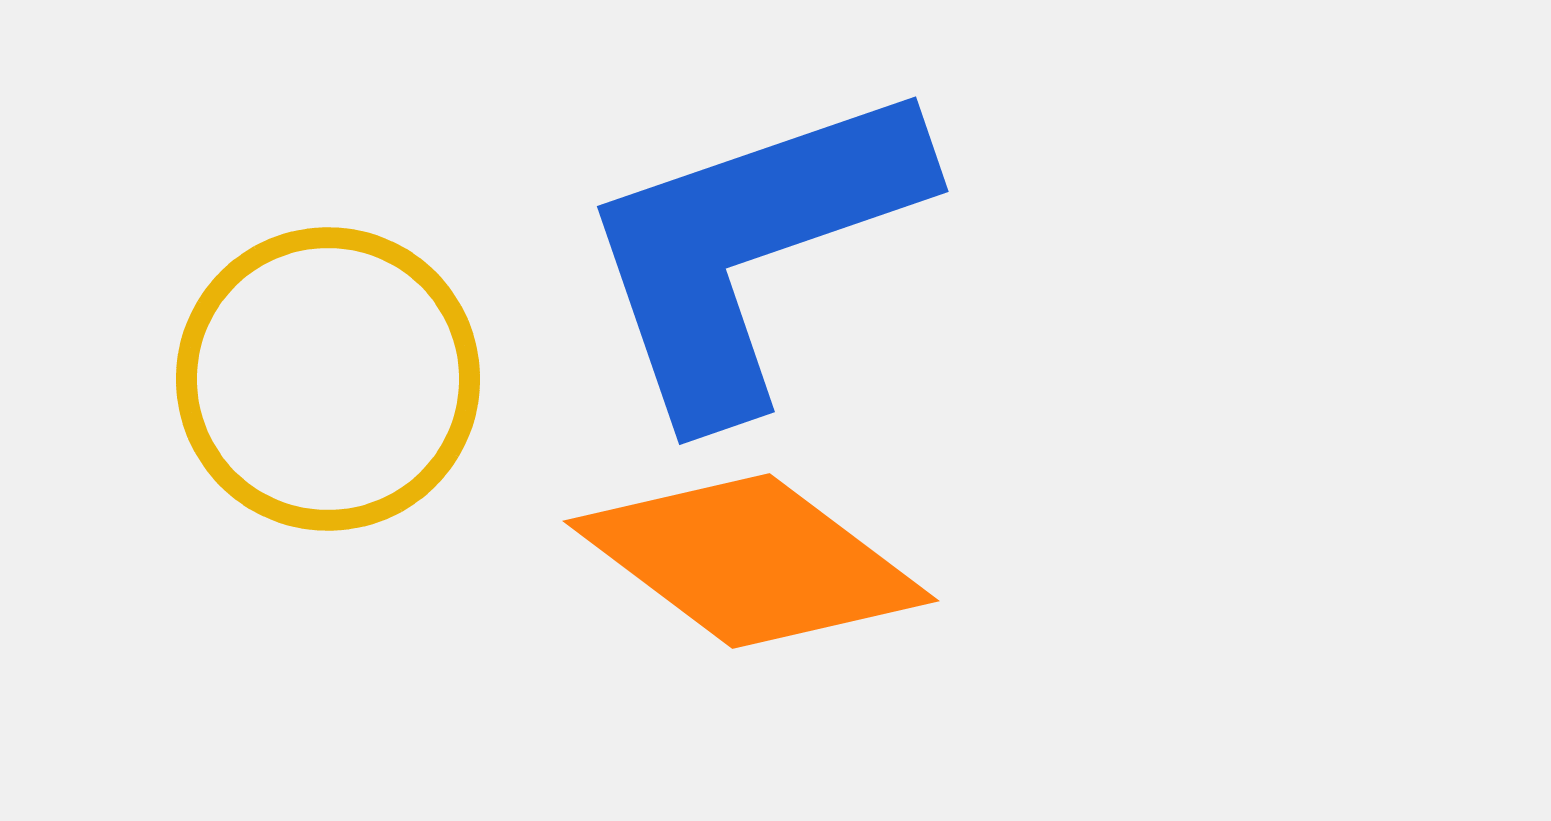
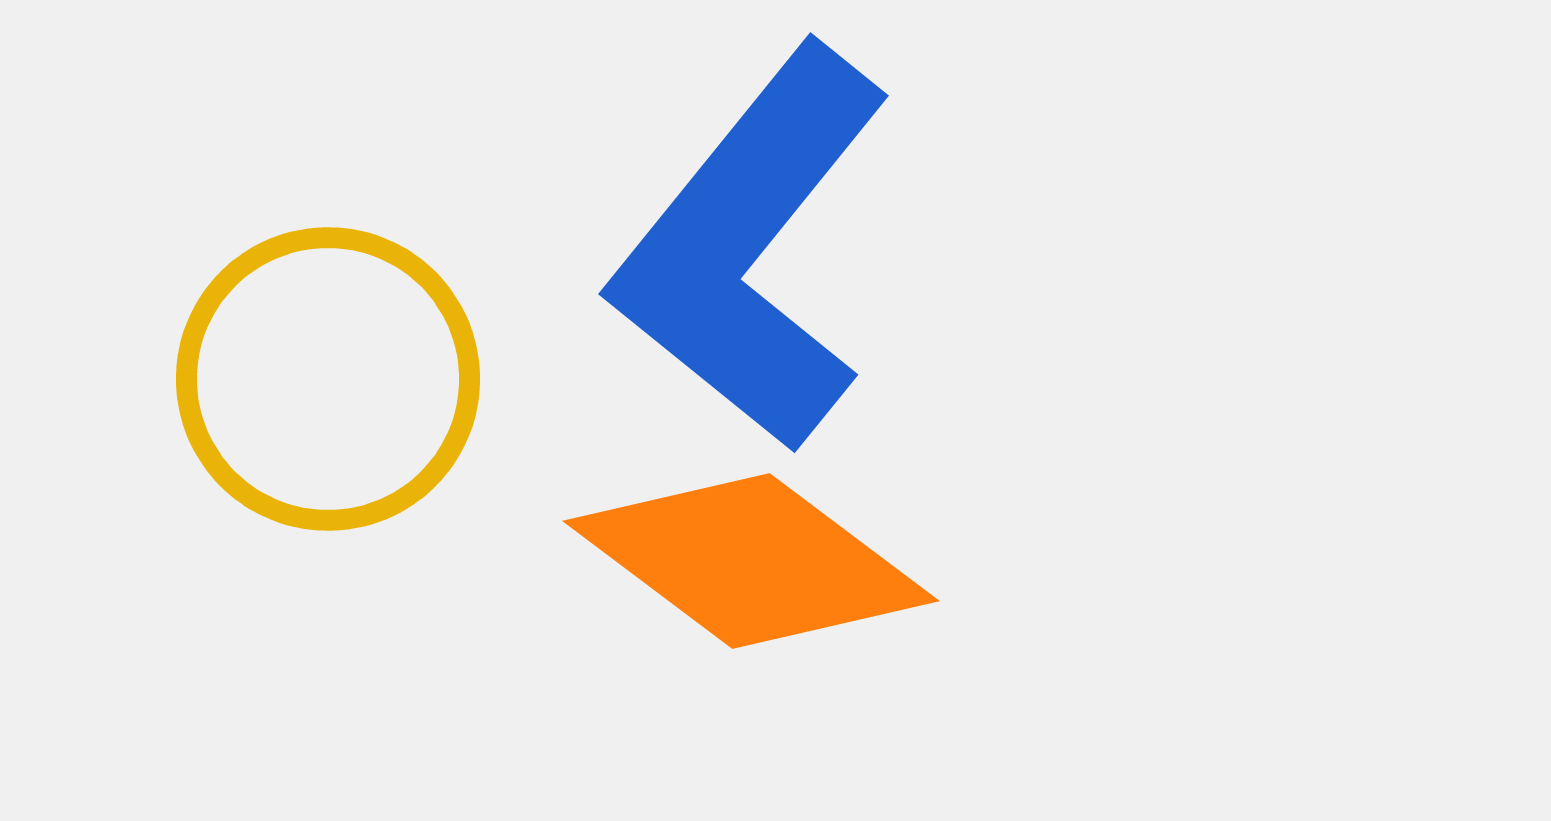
blue L-shape: rotated 32 degrees counterclockwise
